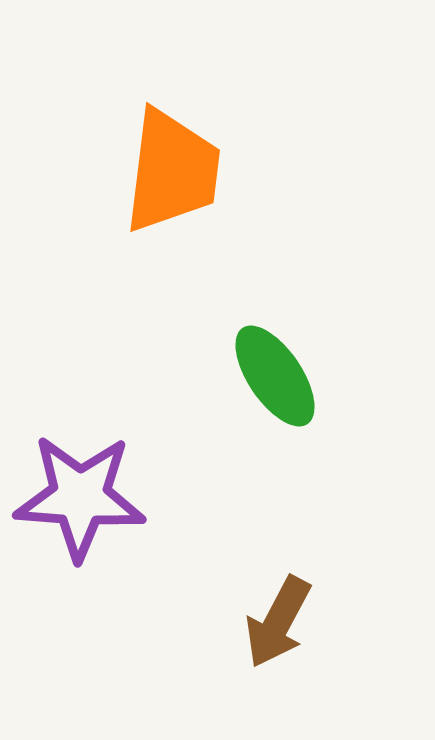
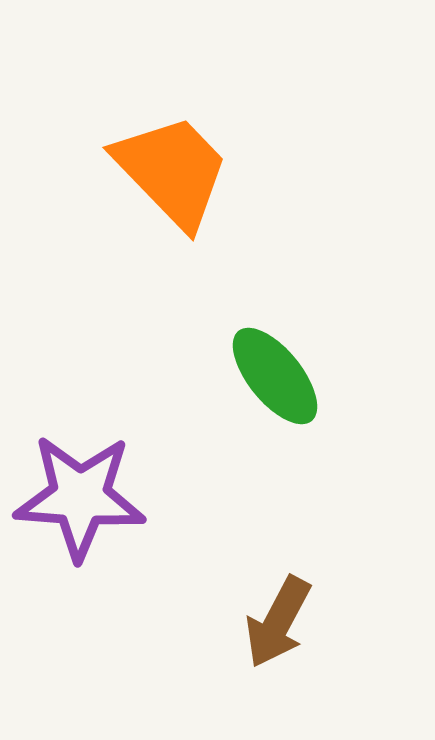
orange trapezoid: rotated 51 degrees counterclockwise
green ellipse: rotated 5 degrees counterclockwise
